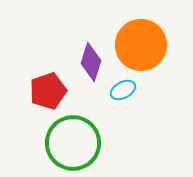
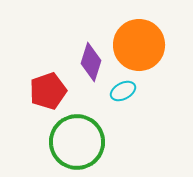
orange circle: moved 2 px left
cyan ellipse: moved 1 px down
green circle: moved 4 px right, 1 px up
